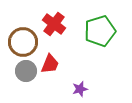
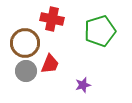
red cross: moved 2 px left, 5 px up; rotated 25 degrees counterclockwise
brown circle: moved 2 px right, 1 px down
purple star: moved 3 px right, 4 px up
